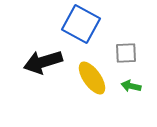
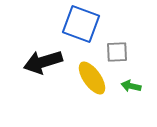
blue square: rotated 9 degrees counterclockwise
gray square: moved 9 px left, 1 px up
